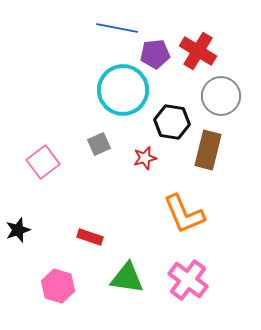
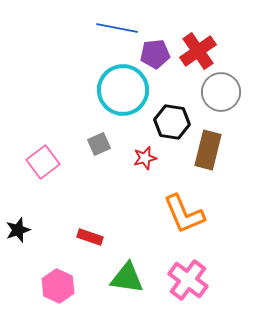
red cross: rotated 24 degrees clockwise
gray circle: moved 4 px up
pink hexagon: rotated 8 degrees clockwise
